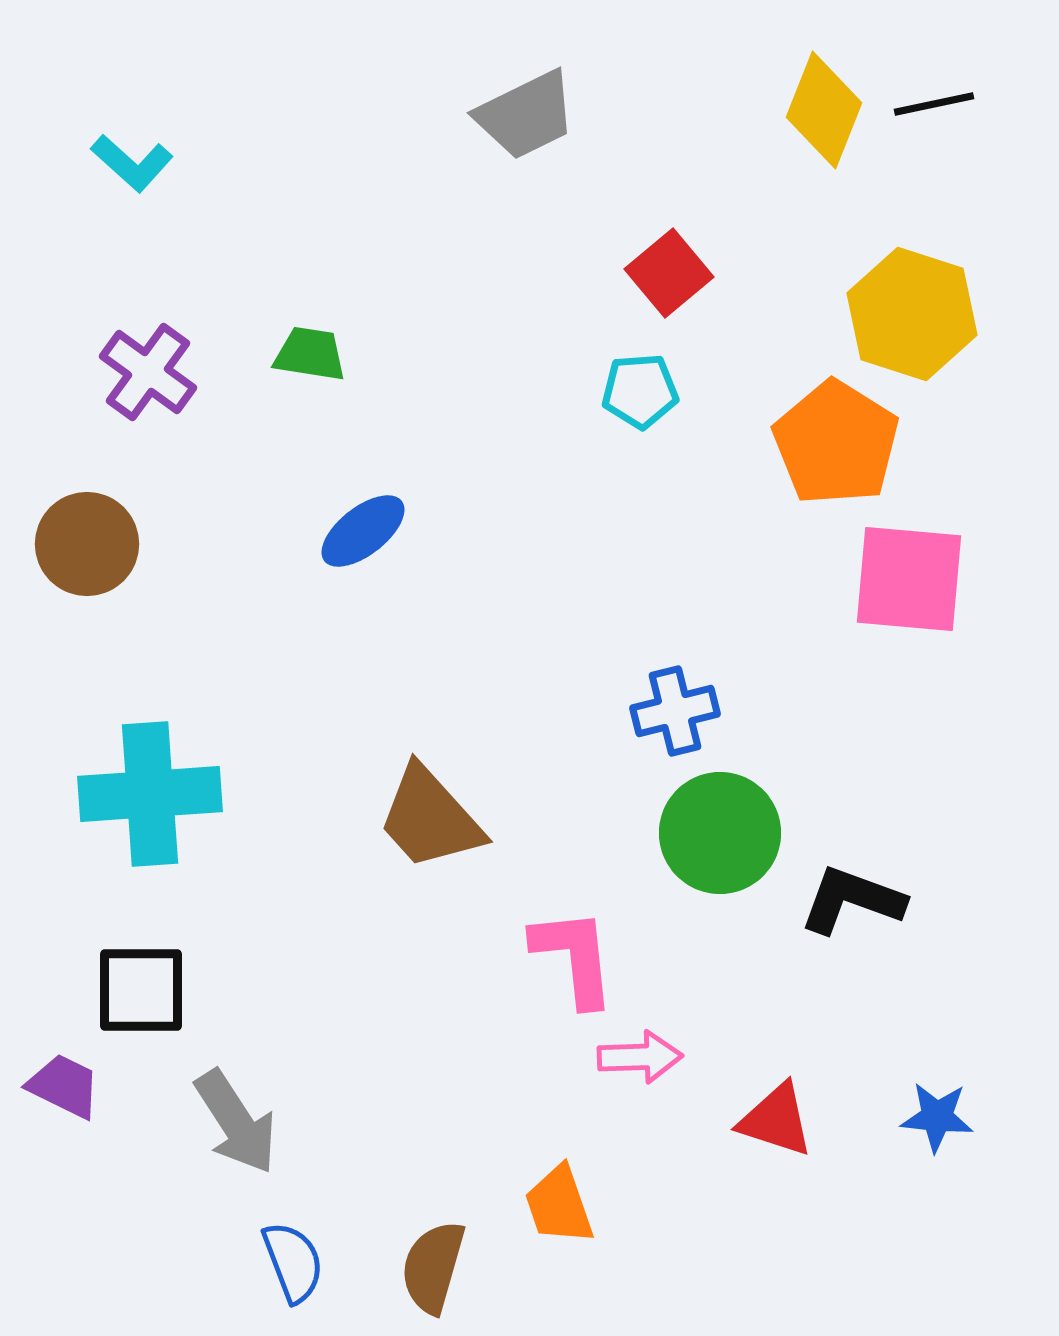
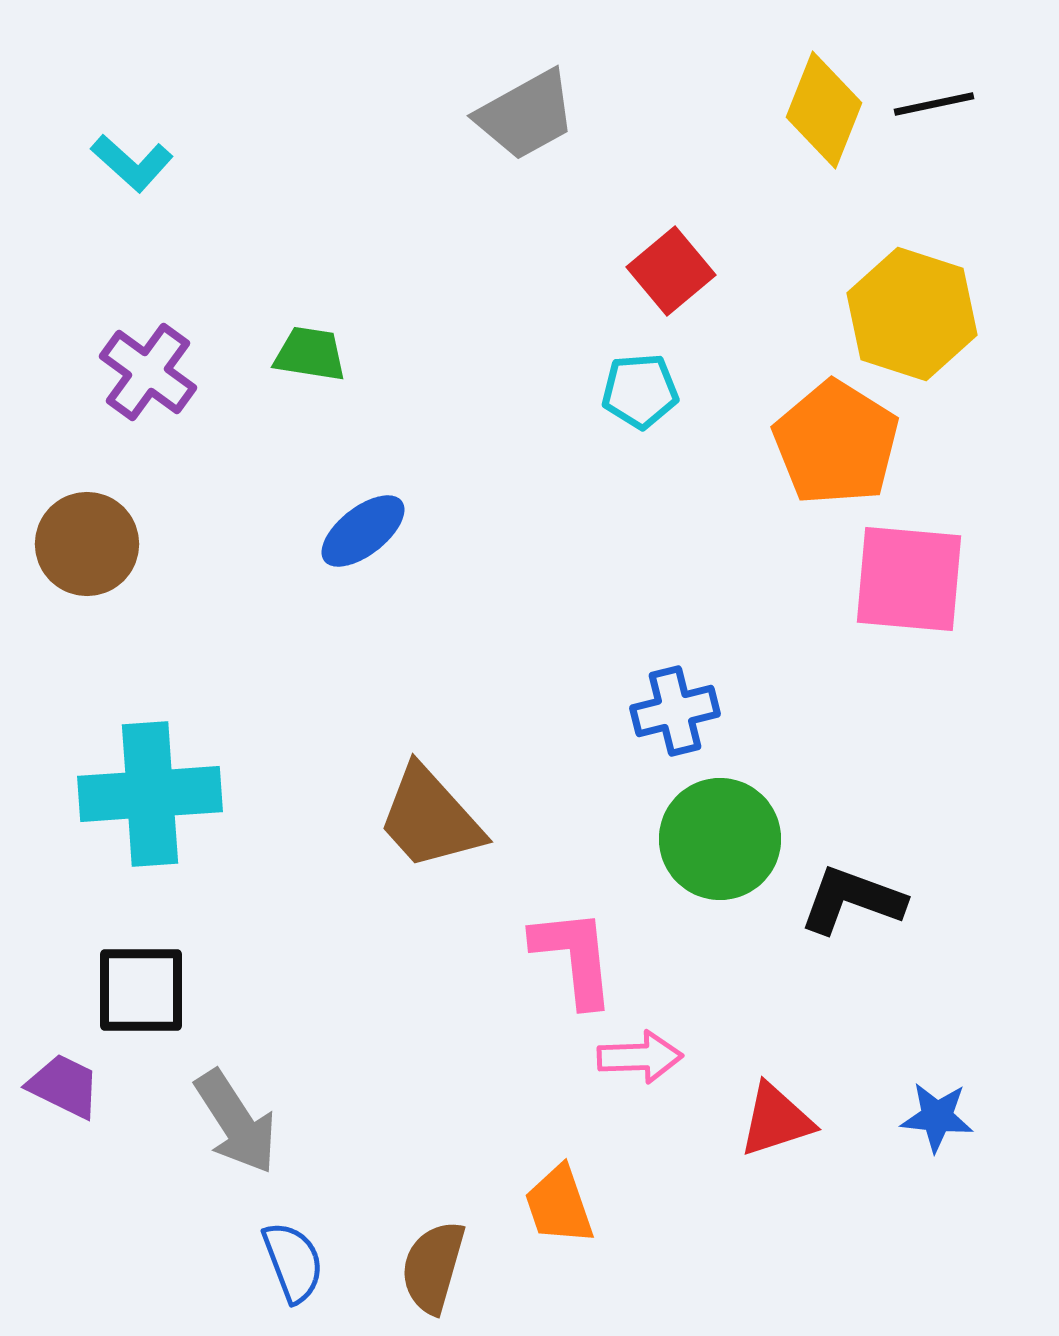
gray trapezoid: rotated 3 degrees counterclockwise
red square: moved 2 px right, 2 px up
green circle: moved 6 px down
red triangle: rotated 36 degrees counterclockwise
